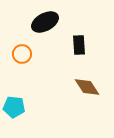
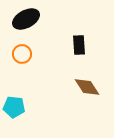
black ellipse: moved 19 px left, 3 px up
